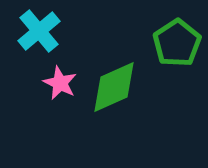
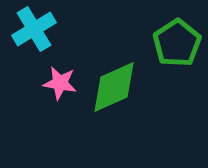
cyan cross: moved 5 px left, 2 px up; rotated 9 degrees clockwise
pink star: rotated 16 degrees counterclockwise
